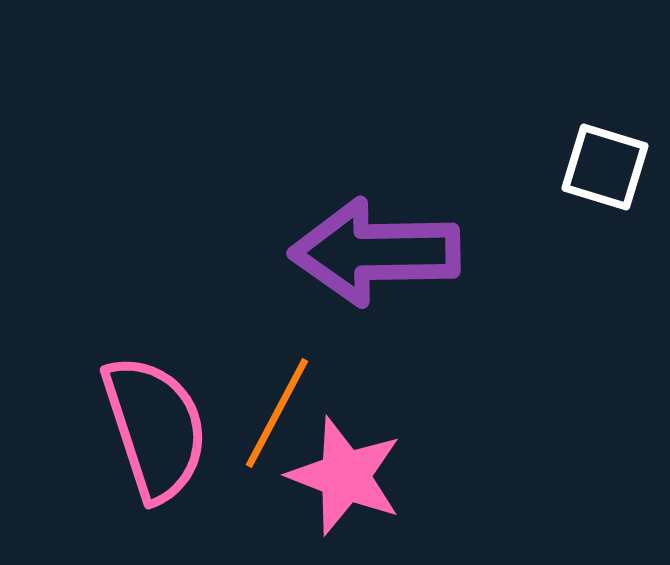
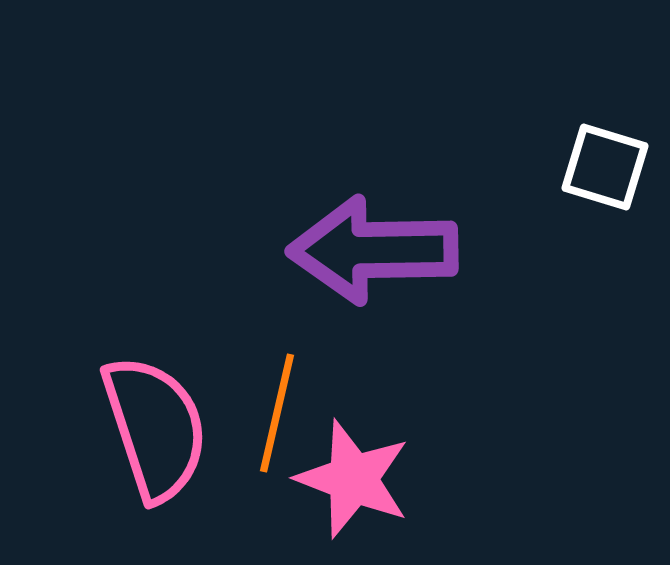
purple arrow: moved 2 px left, 2 px up
orange line: rotated 15 degrees counterclockwise
pink star: moved 8 px right, 3 px down
